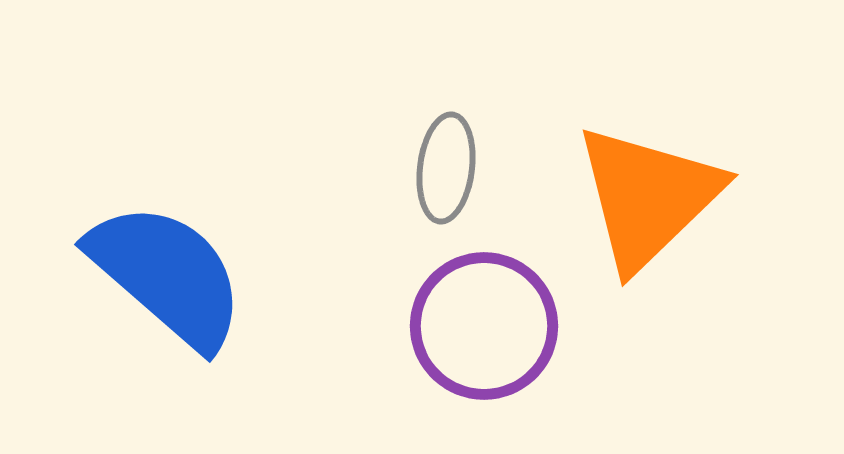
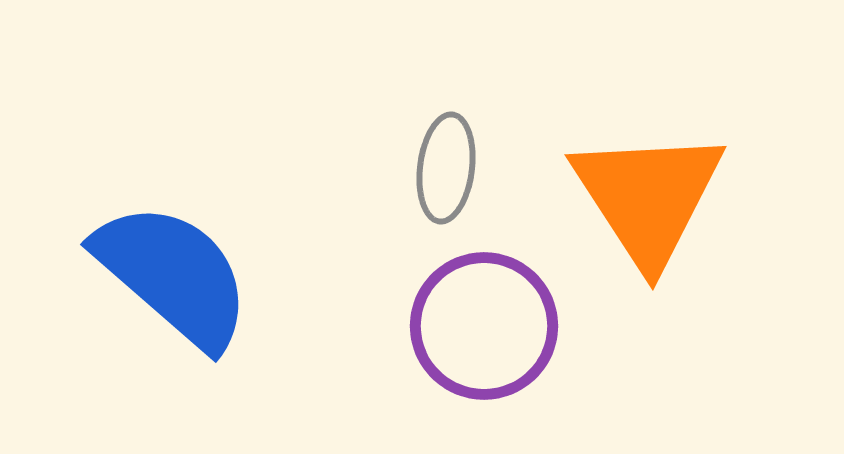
orange triangle: rotated 19 degrees counterclockwise
blue semicircle: moved 6 px right
